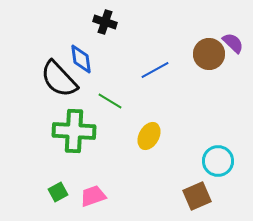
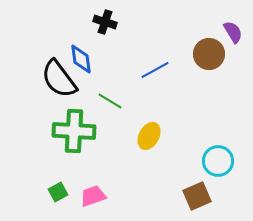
purple semicircle: moved 11 px up; rotated 15 degrees clockwise
black semicircle: rotated 6 degrees clockwise
